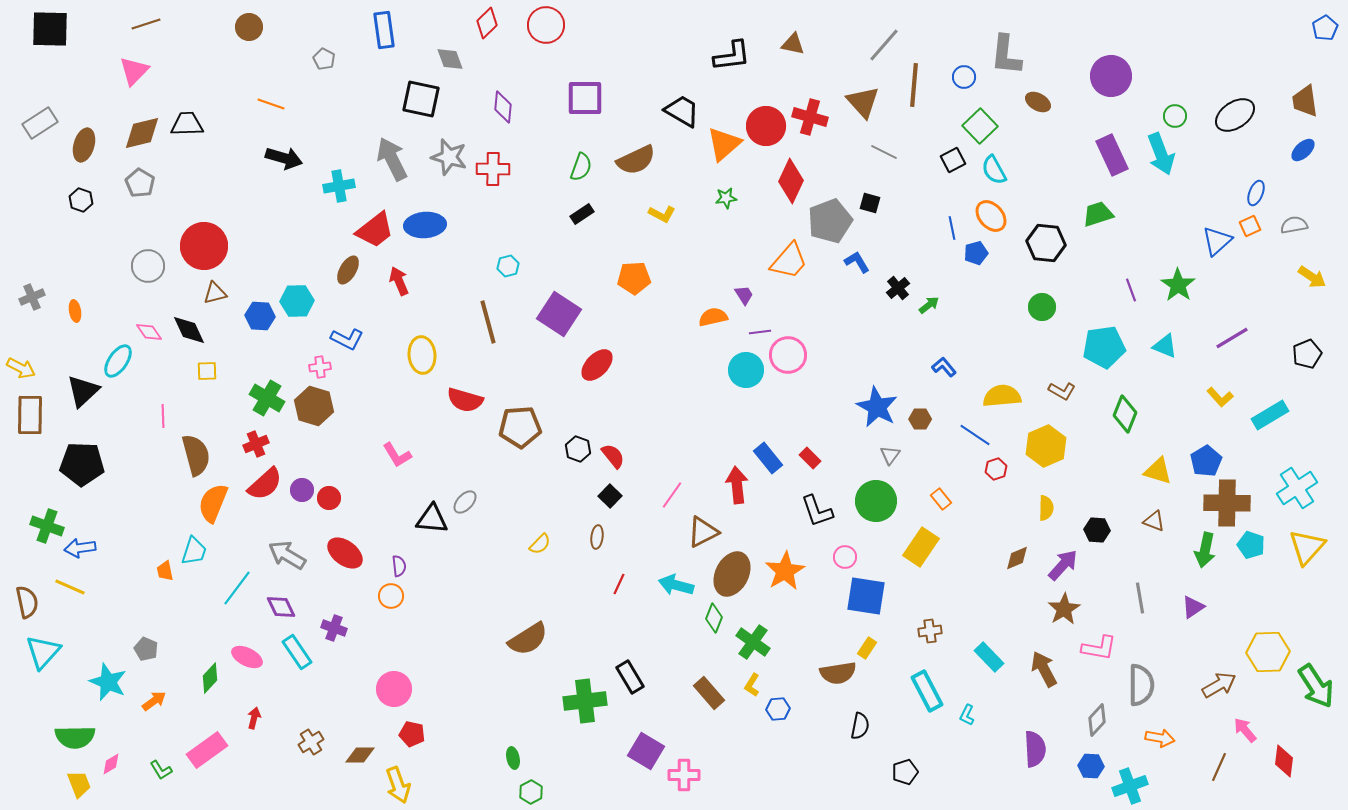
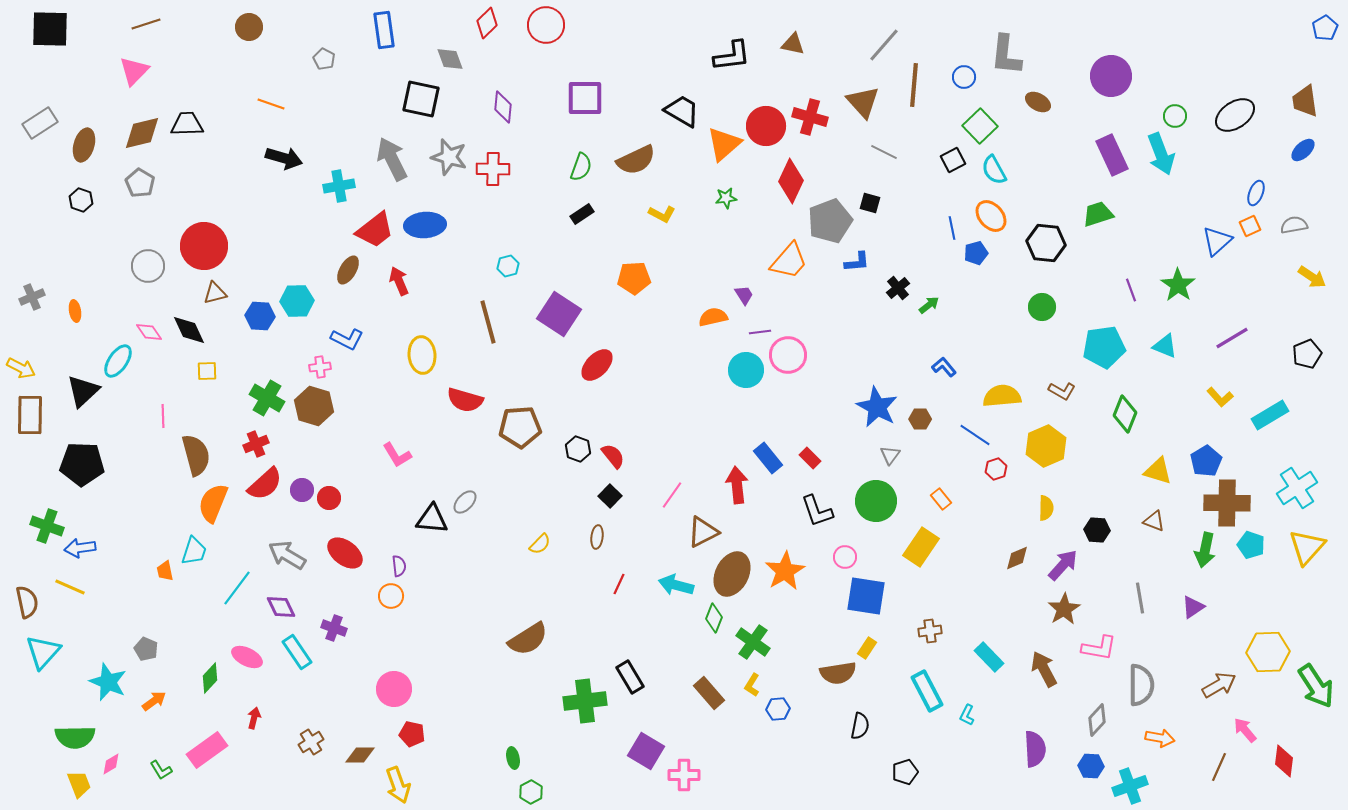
blue L-shape at (857, 262): rotated 116 degrees clockwise
